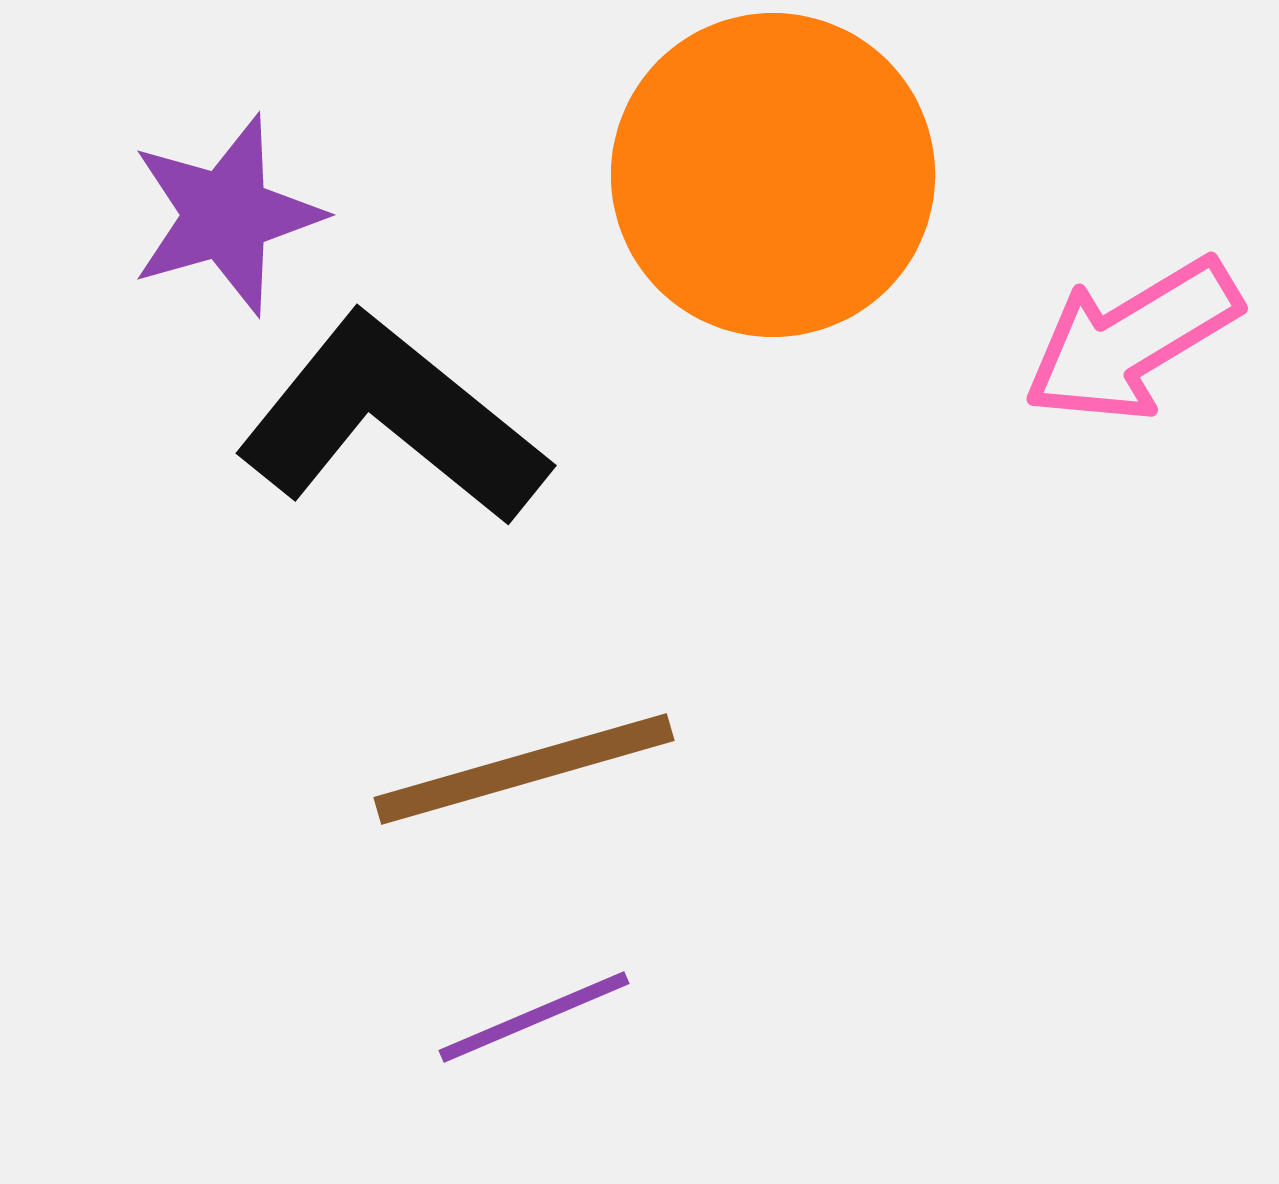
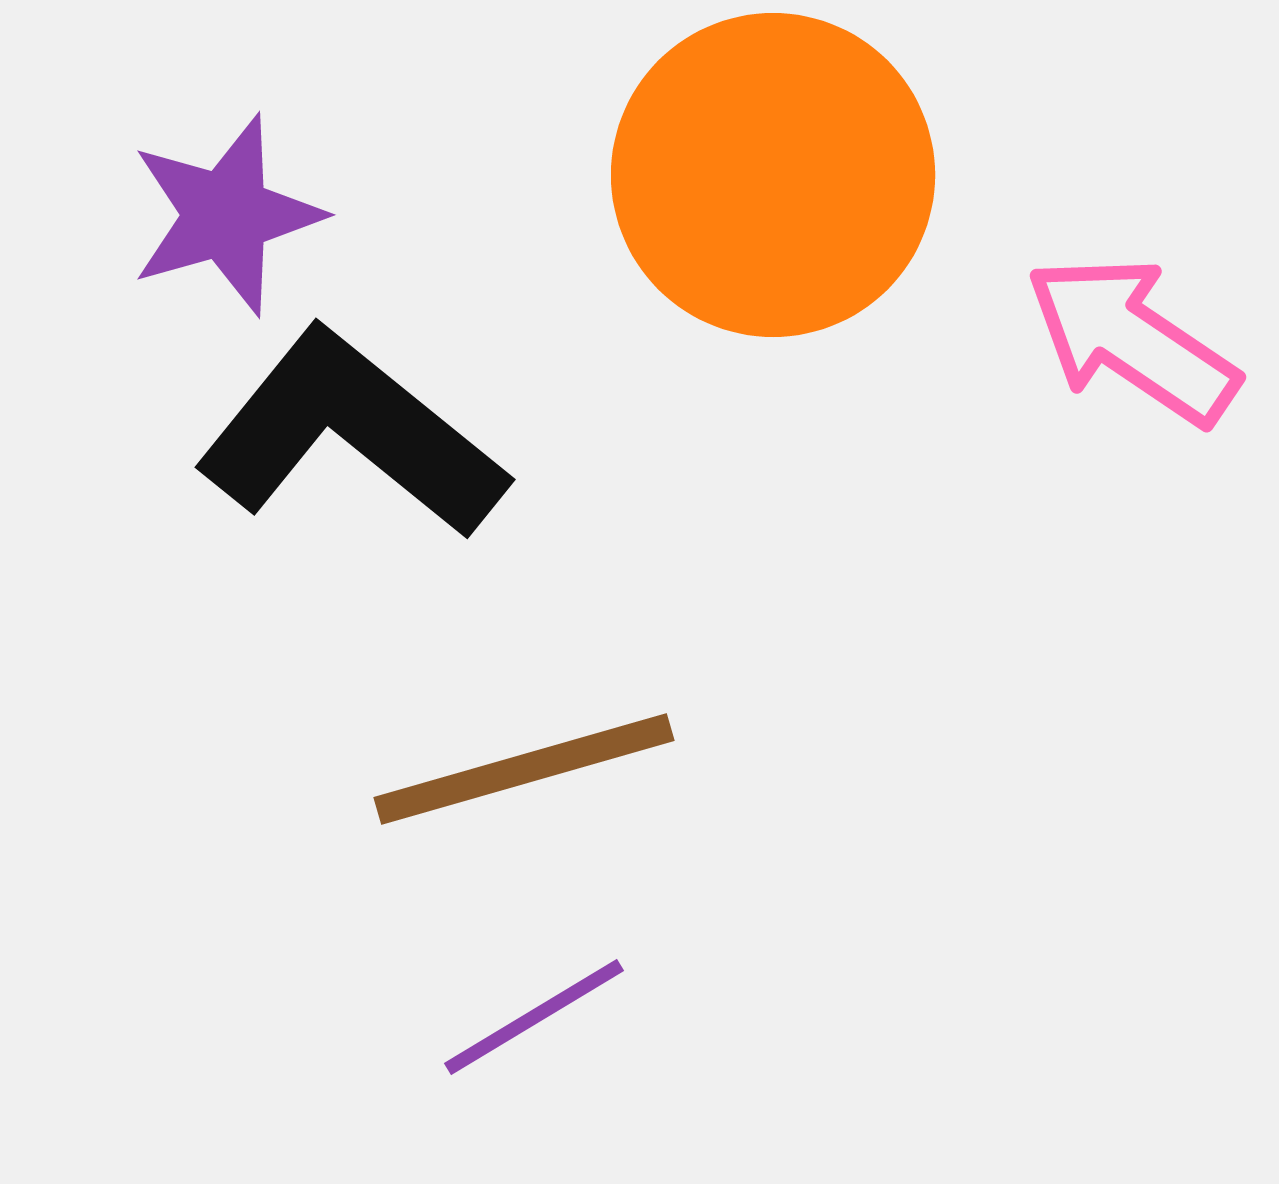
pink arrow: rotated 65 degrees clockwise
black L-shape: moved 41 px left, 14 px down
purple line: rotated 8 degrees counterclockwise
